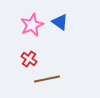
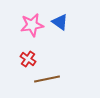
pink star: rotated 15 degrees clockwise
red cross: moved 1 px left
